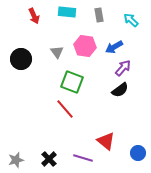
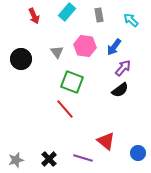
cyan rectangle: rotated 54 degrees counterclockwise
blue arrow: rotated 24 degrees counterclockwise
